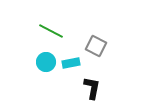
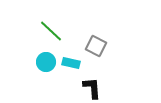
green line: rotated 15 degrees clockwise
cyan rectangle: rotated 24 degrees clockwise
black L-shape: rotated 15 degrees counterclockwise
